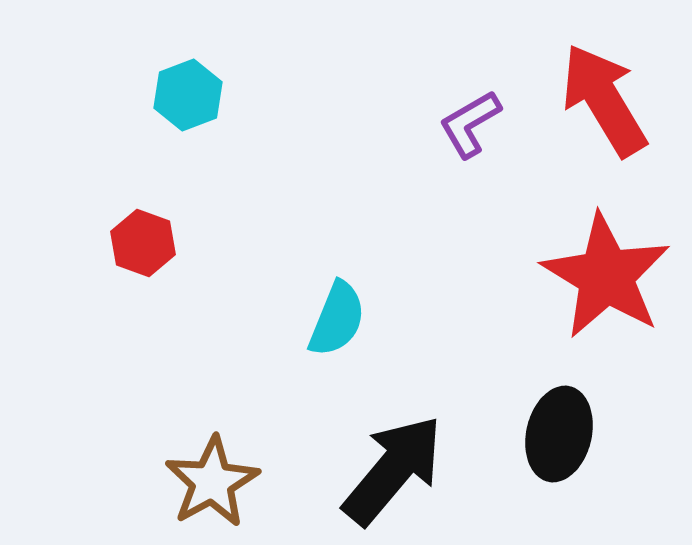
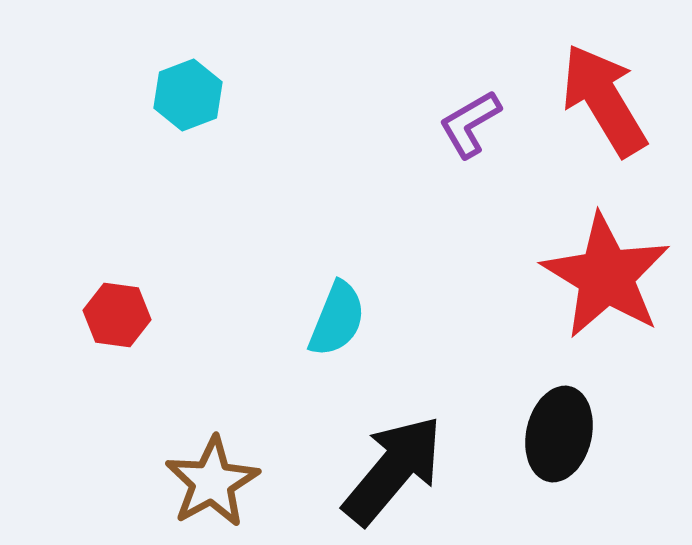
red hexagon: moved 26 px left, 72 px down; rotated 12 degrees counterclockwise
